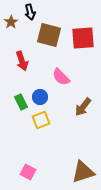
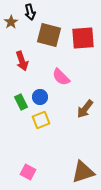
brown arrow: moved 2 px right, 2 px down
